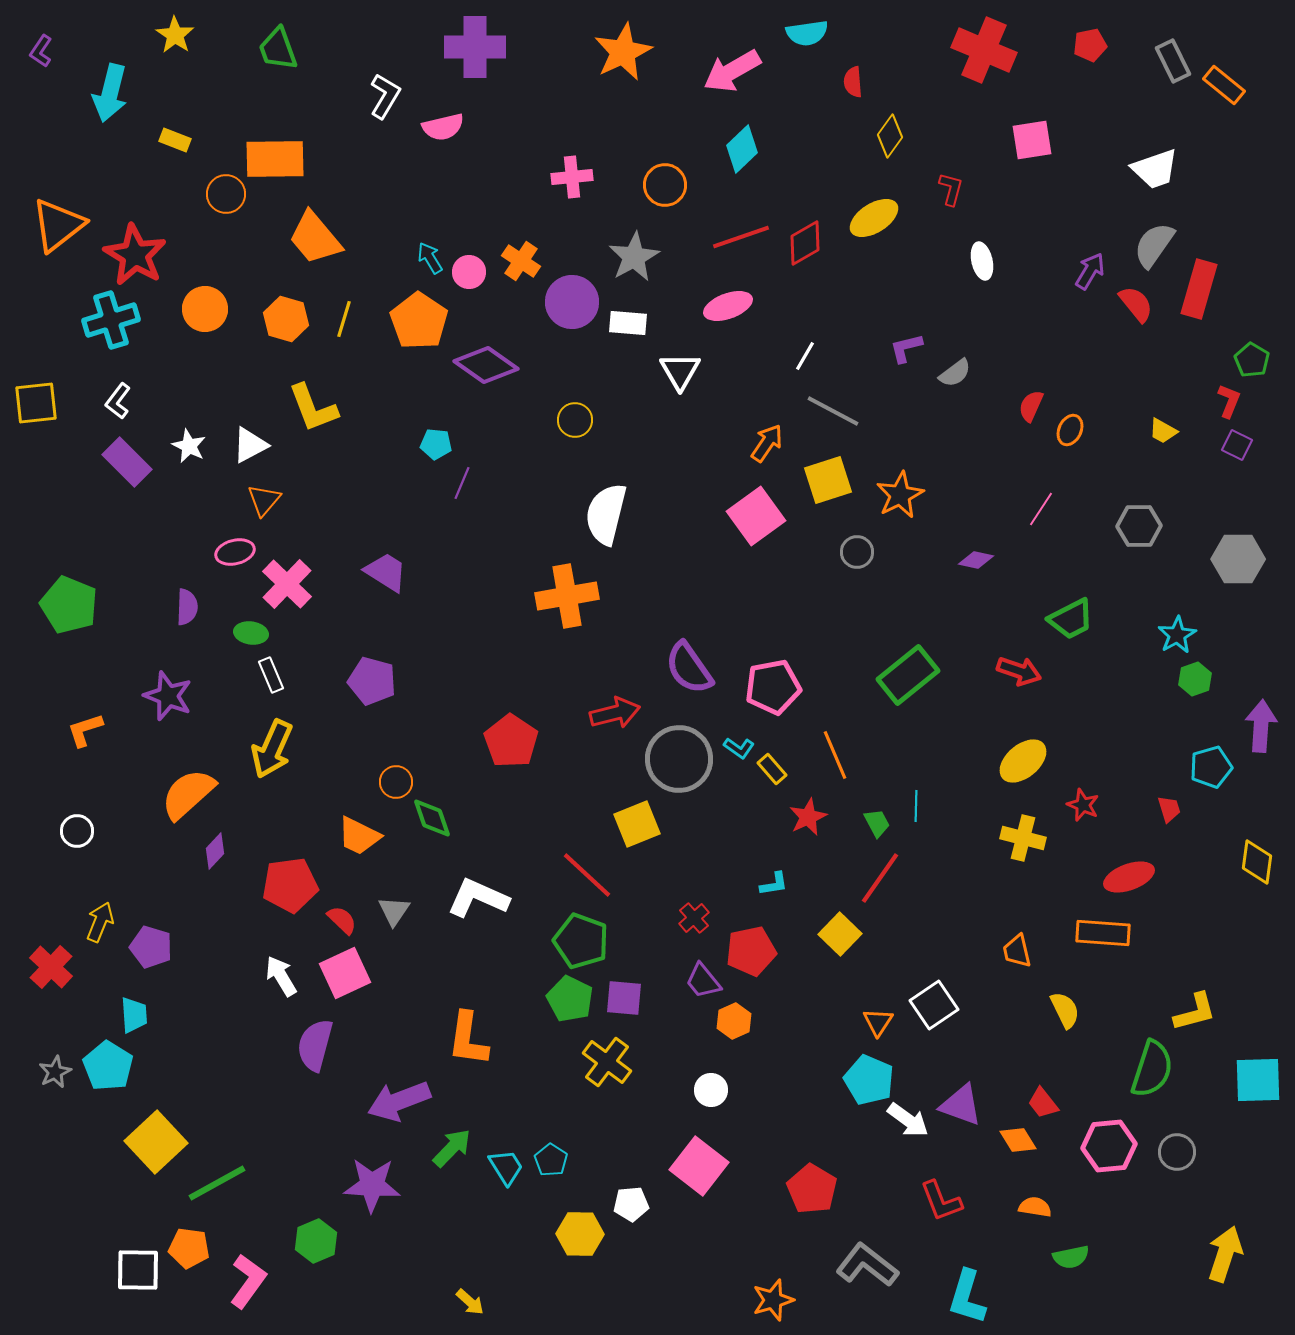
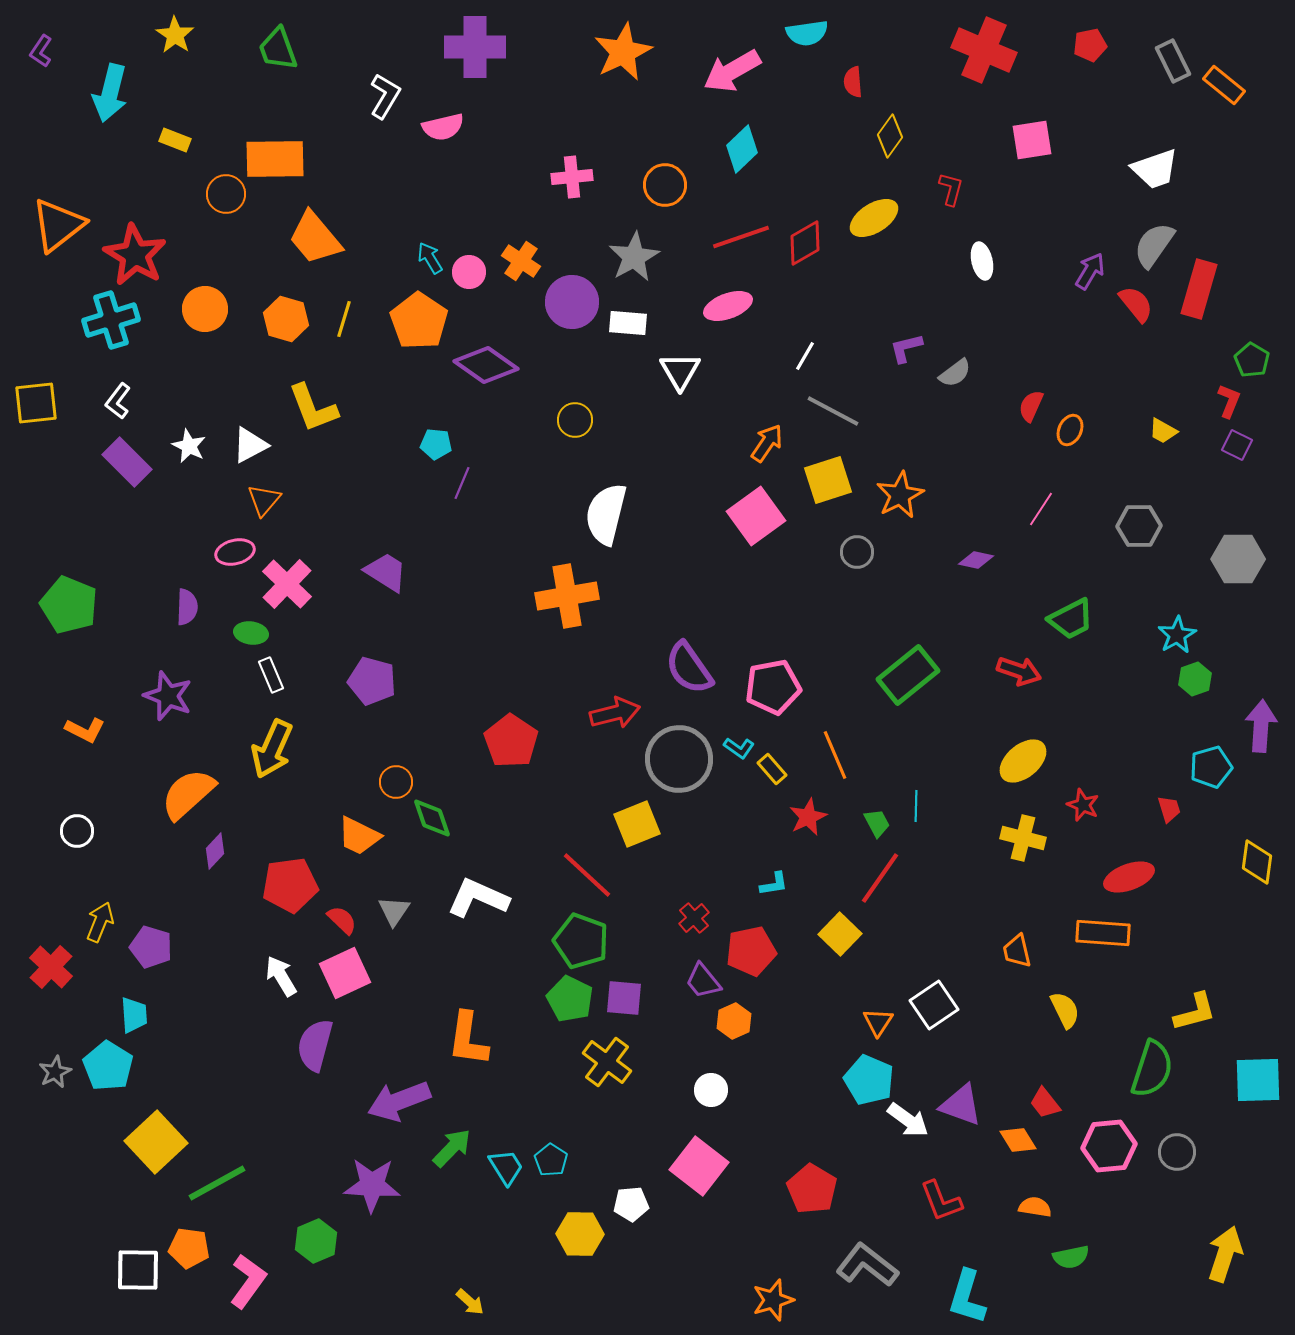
orange L-shape at (85, 730): rotated 135 degrees counterclockwise
red trapezoid at (1043, 1103): moved 2 px right
